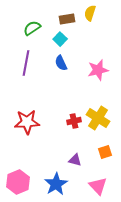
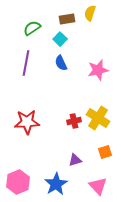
purple triangle: rotated 32 degrees counterclockwise
